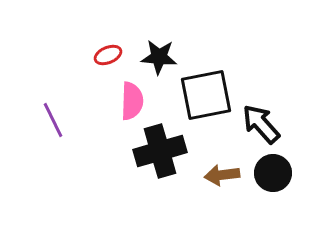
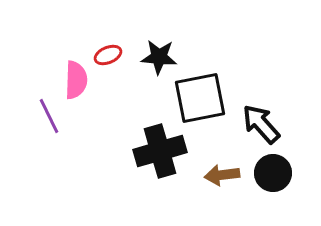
black square: moved 6 px left, 3 px down
pink semicircle: moved 56 px left, 21 px up
purple line: moved 4 px left, 4 px up
